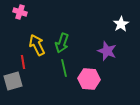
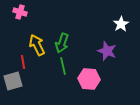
green line: moved 1 px left, 2 px up
